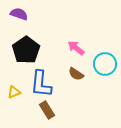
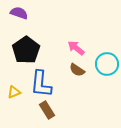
purple semicircle: moved 1 px up
cyan circle: moved 2 px right
brown semicircle: moved 1 px right, 4 px up
